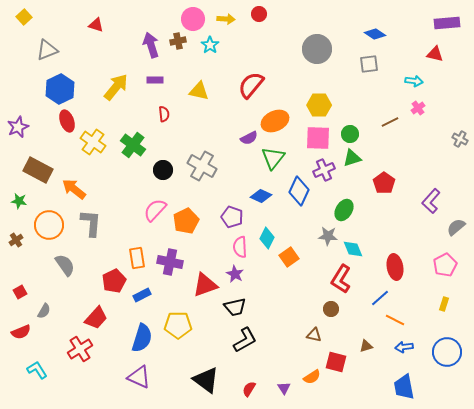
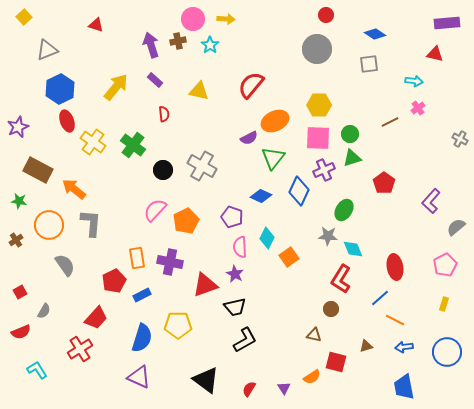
red circle at (259, 14): moved 67 px right, 1 px down
purple rectangle at (155, 80): rotated 42 degrees clockwise
